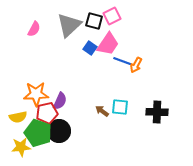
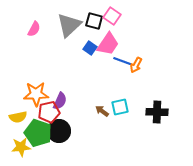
pink square: rotated 30 degrees counterclockwise
cyan square: rotated 18 degrees counterclockwise
red pentagon: moved 2 px right, 1 px up
